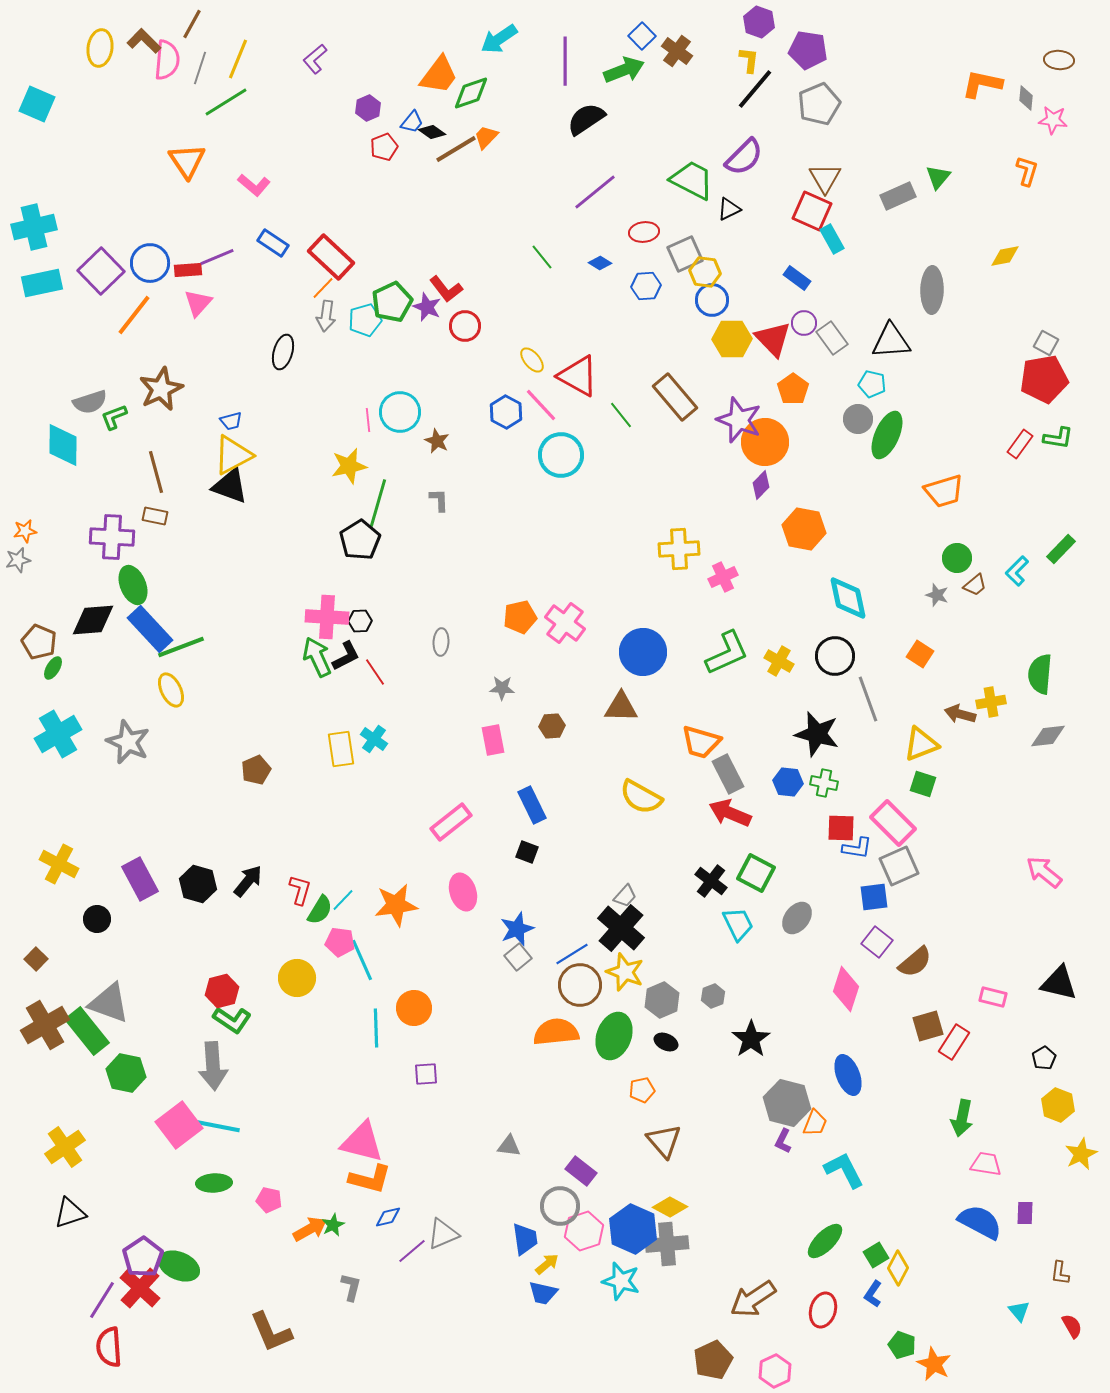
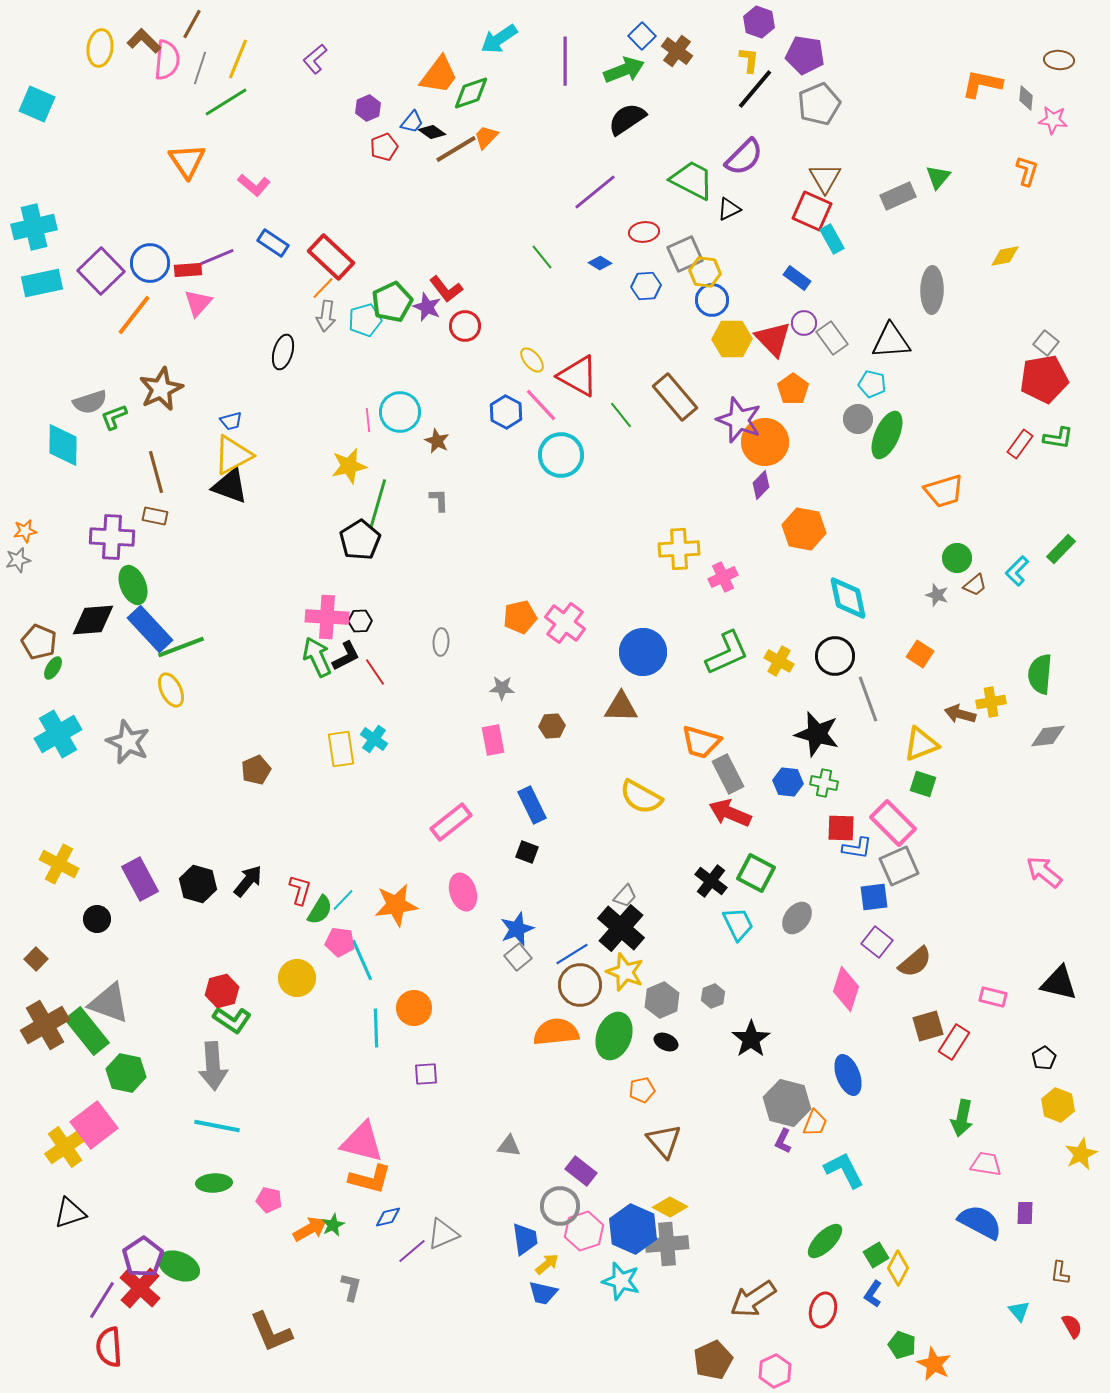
purple pentagon at (808, 50): moved 3 px left, 5 px down
black semicircle at (586, 119): moved 41 px right
gray square at (1046, 343): rotated 10 degrees clockwise
pink square at (179, 1125): moved 85 px left
